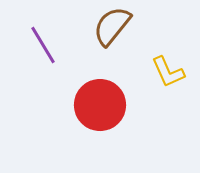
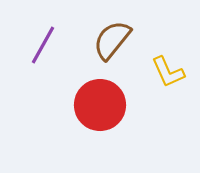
brown semicircle: moved 14 px down
purple line: rotated 60 degrees clockwise
